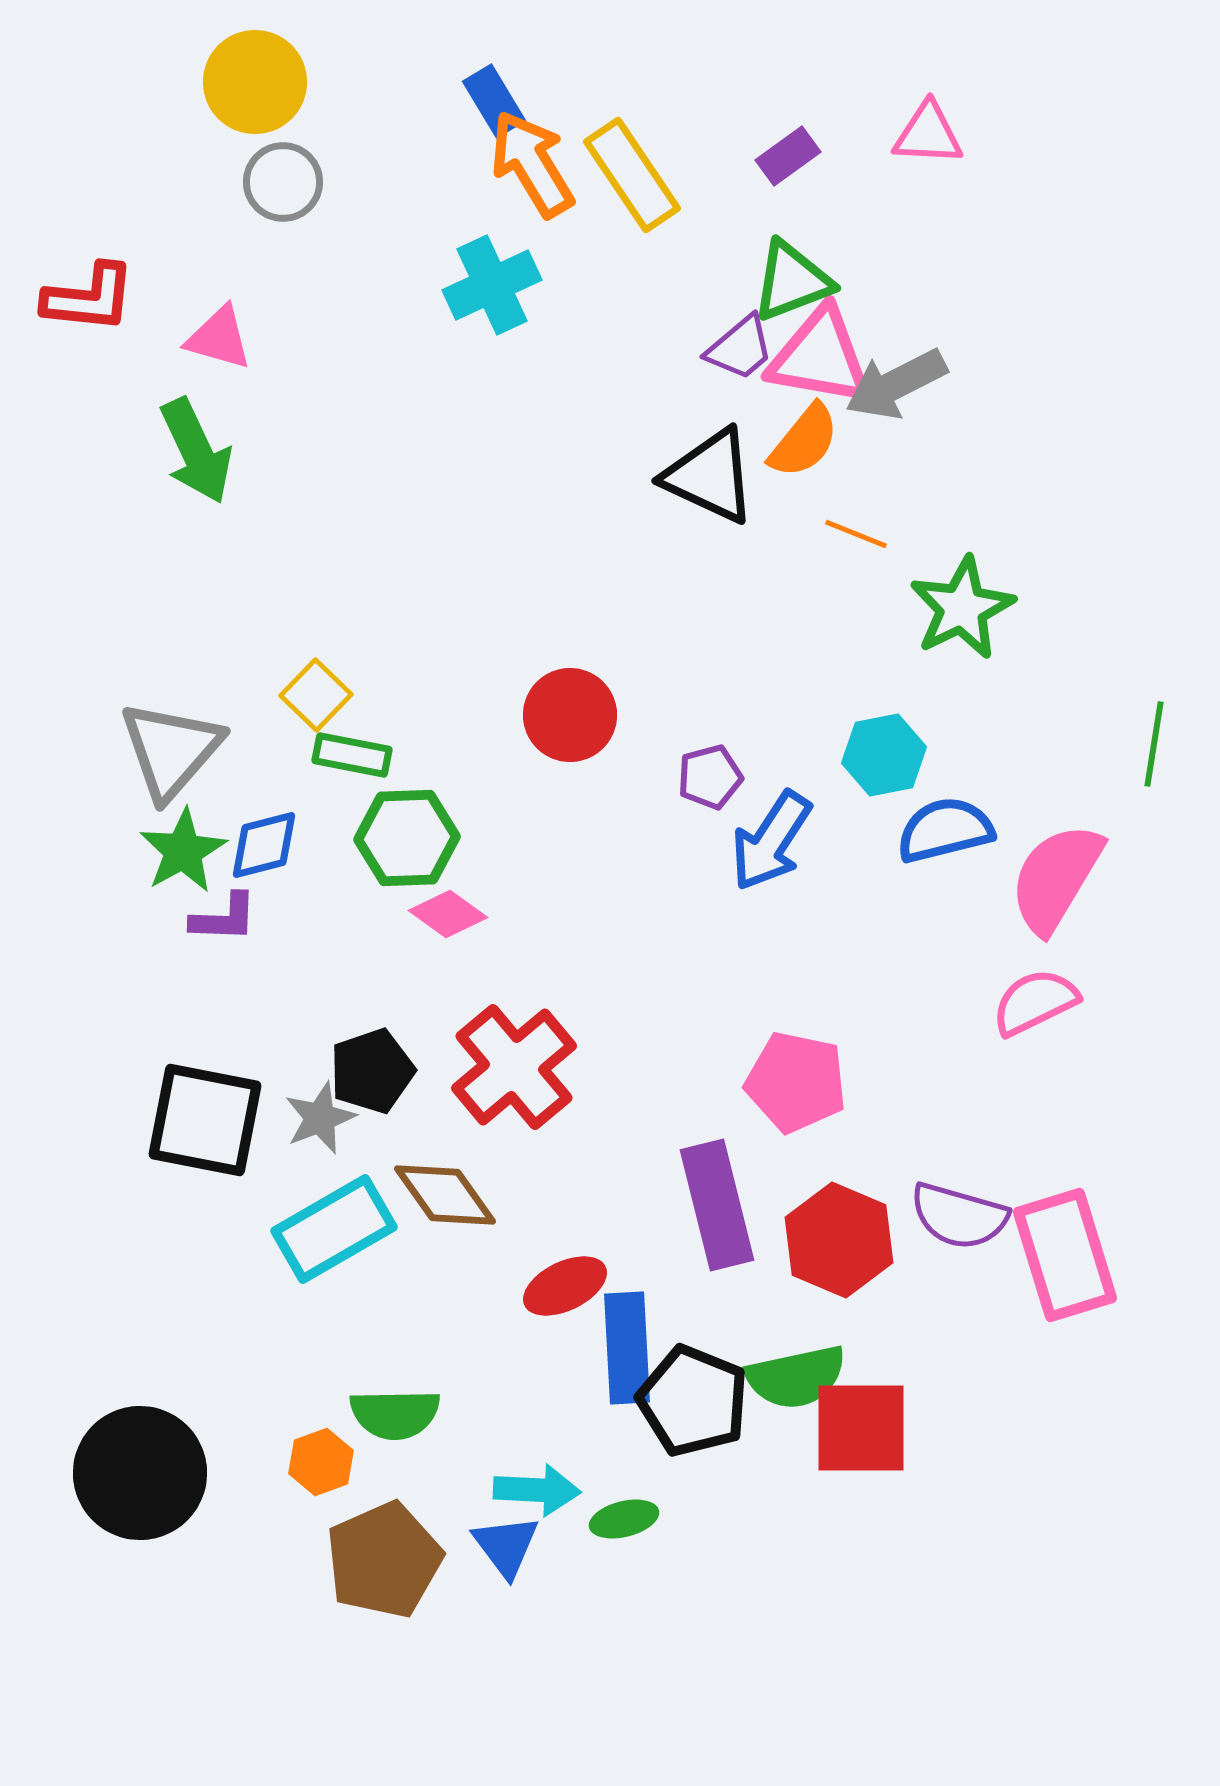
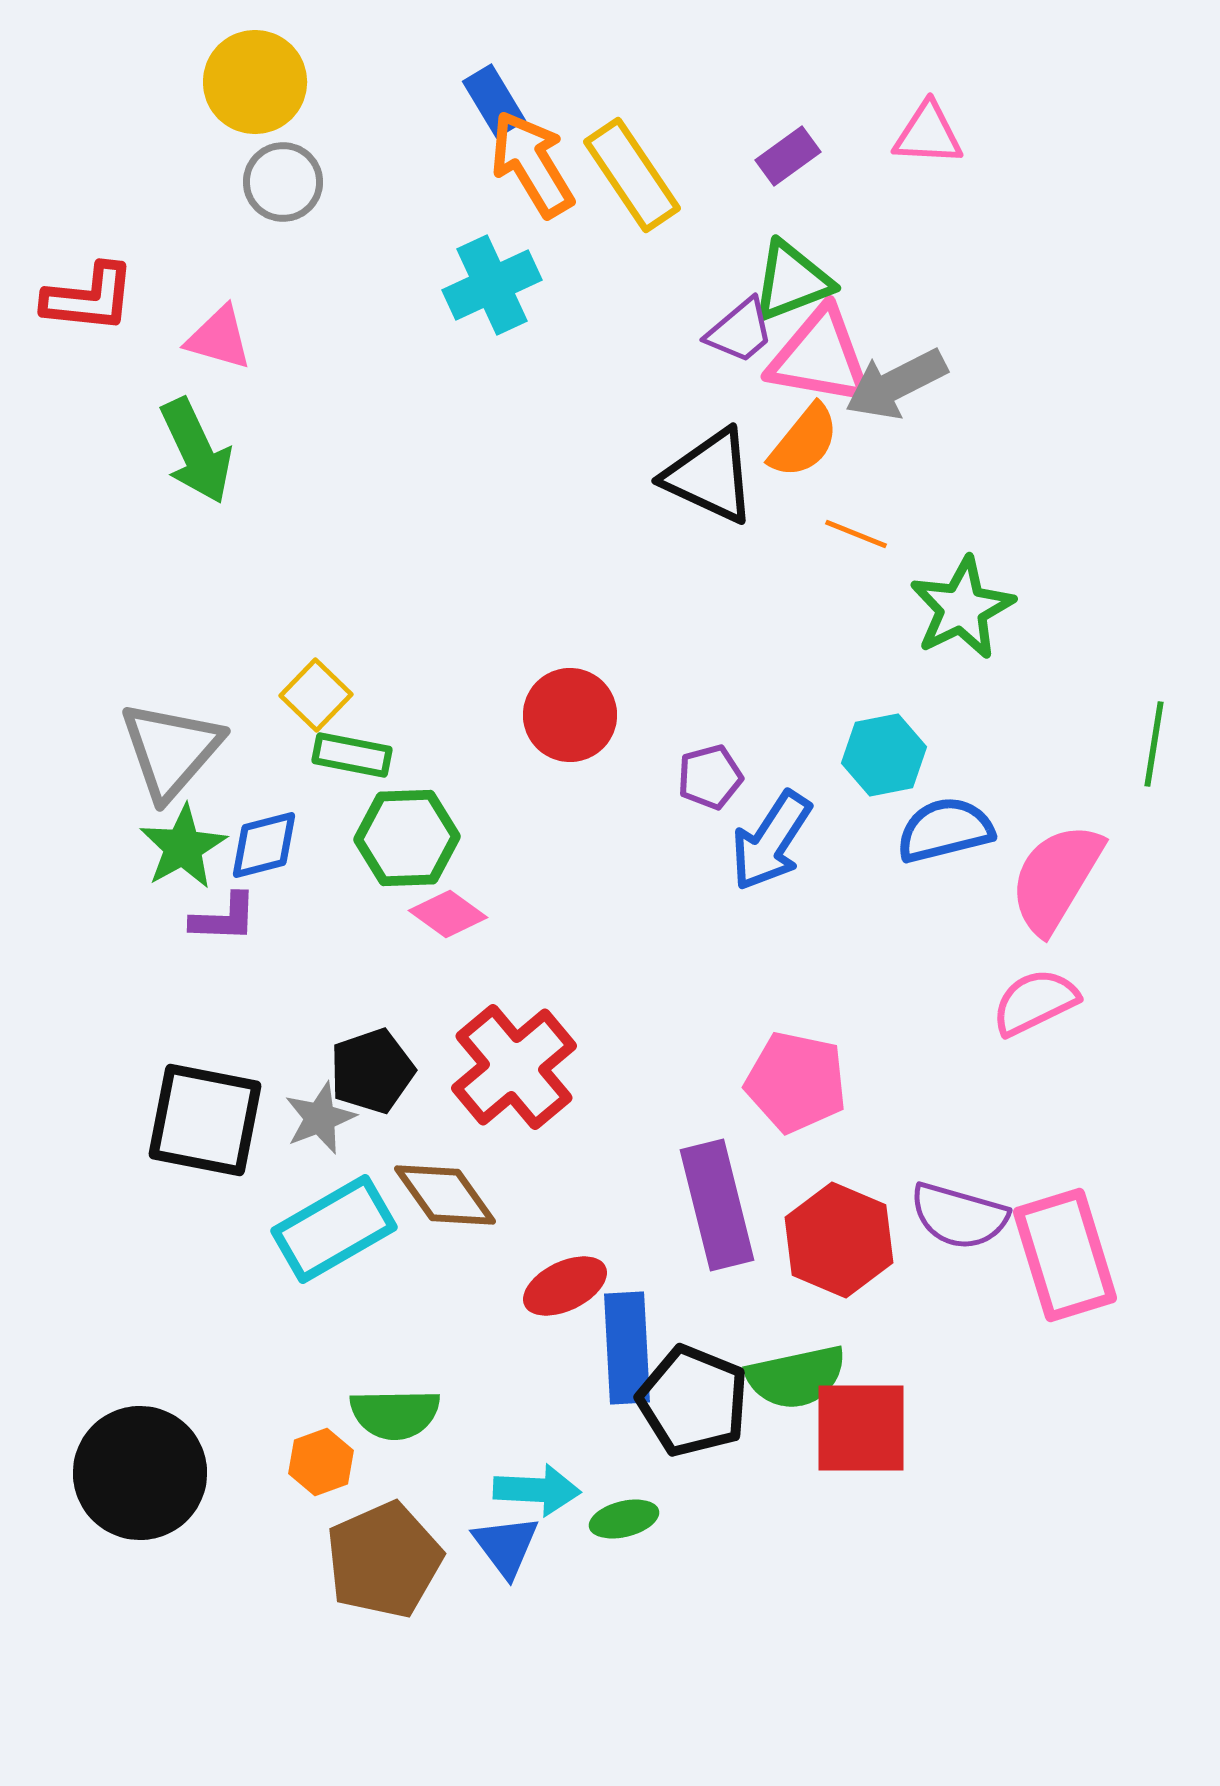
purple trapezoid at (740, 348): moved 17 px up
green star at (183, 851): moved 4 px up
